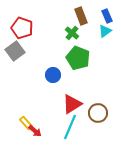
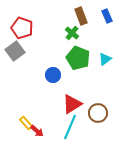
cyan triangle: moved 28 px down
red arrow: moved 2 px right
